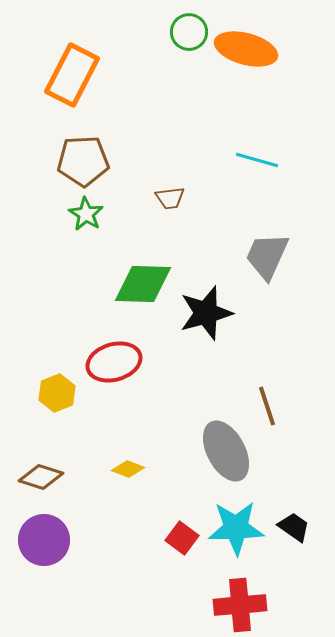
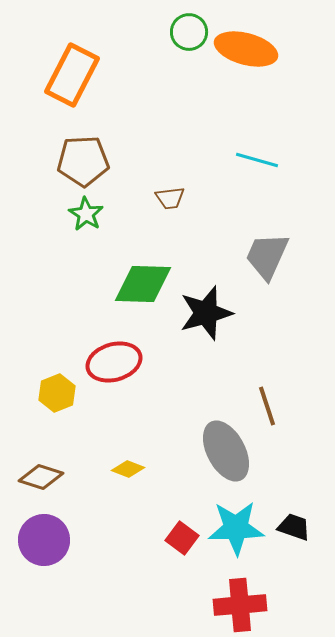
black trapezoid: rotated 16 degrees counterclockwise
